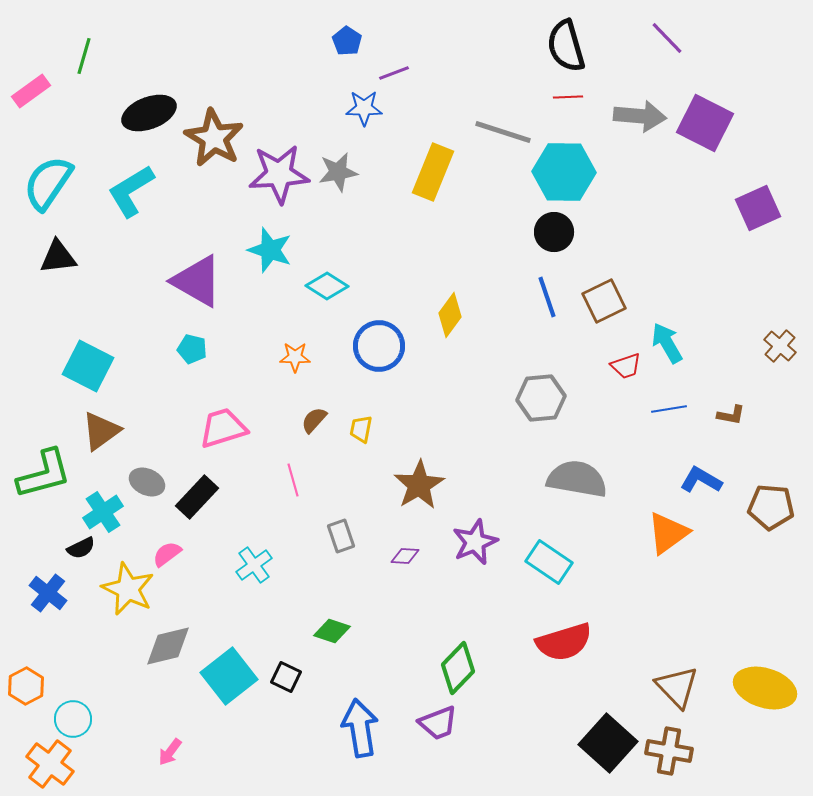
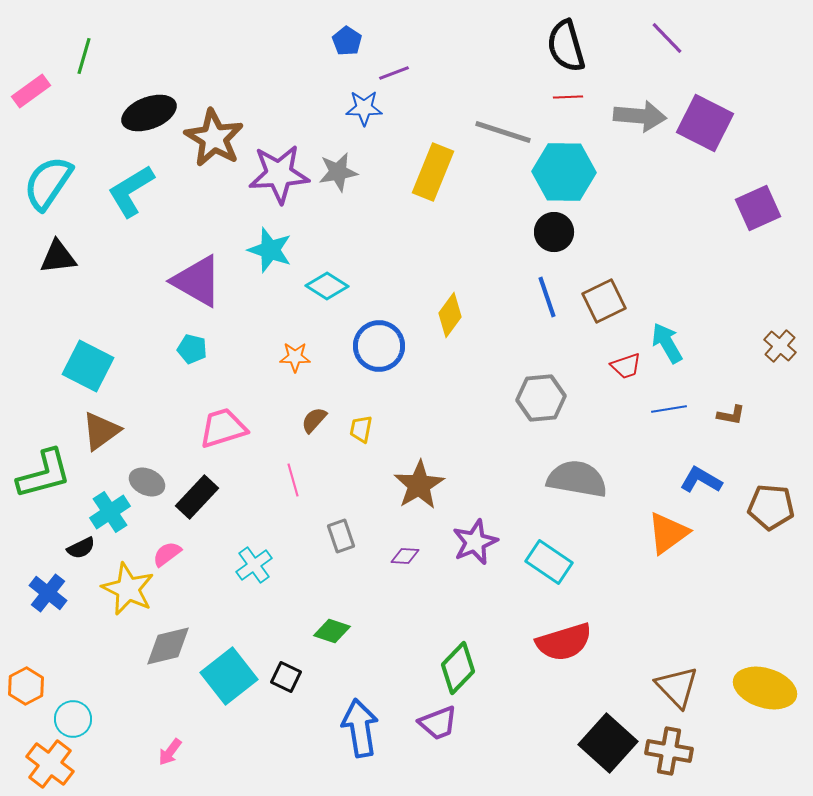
cyan cross at (103, 512): moved 7 px right
